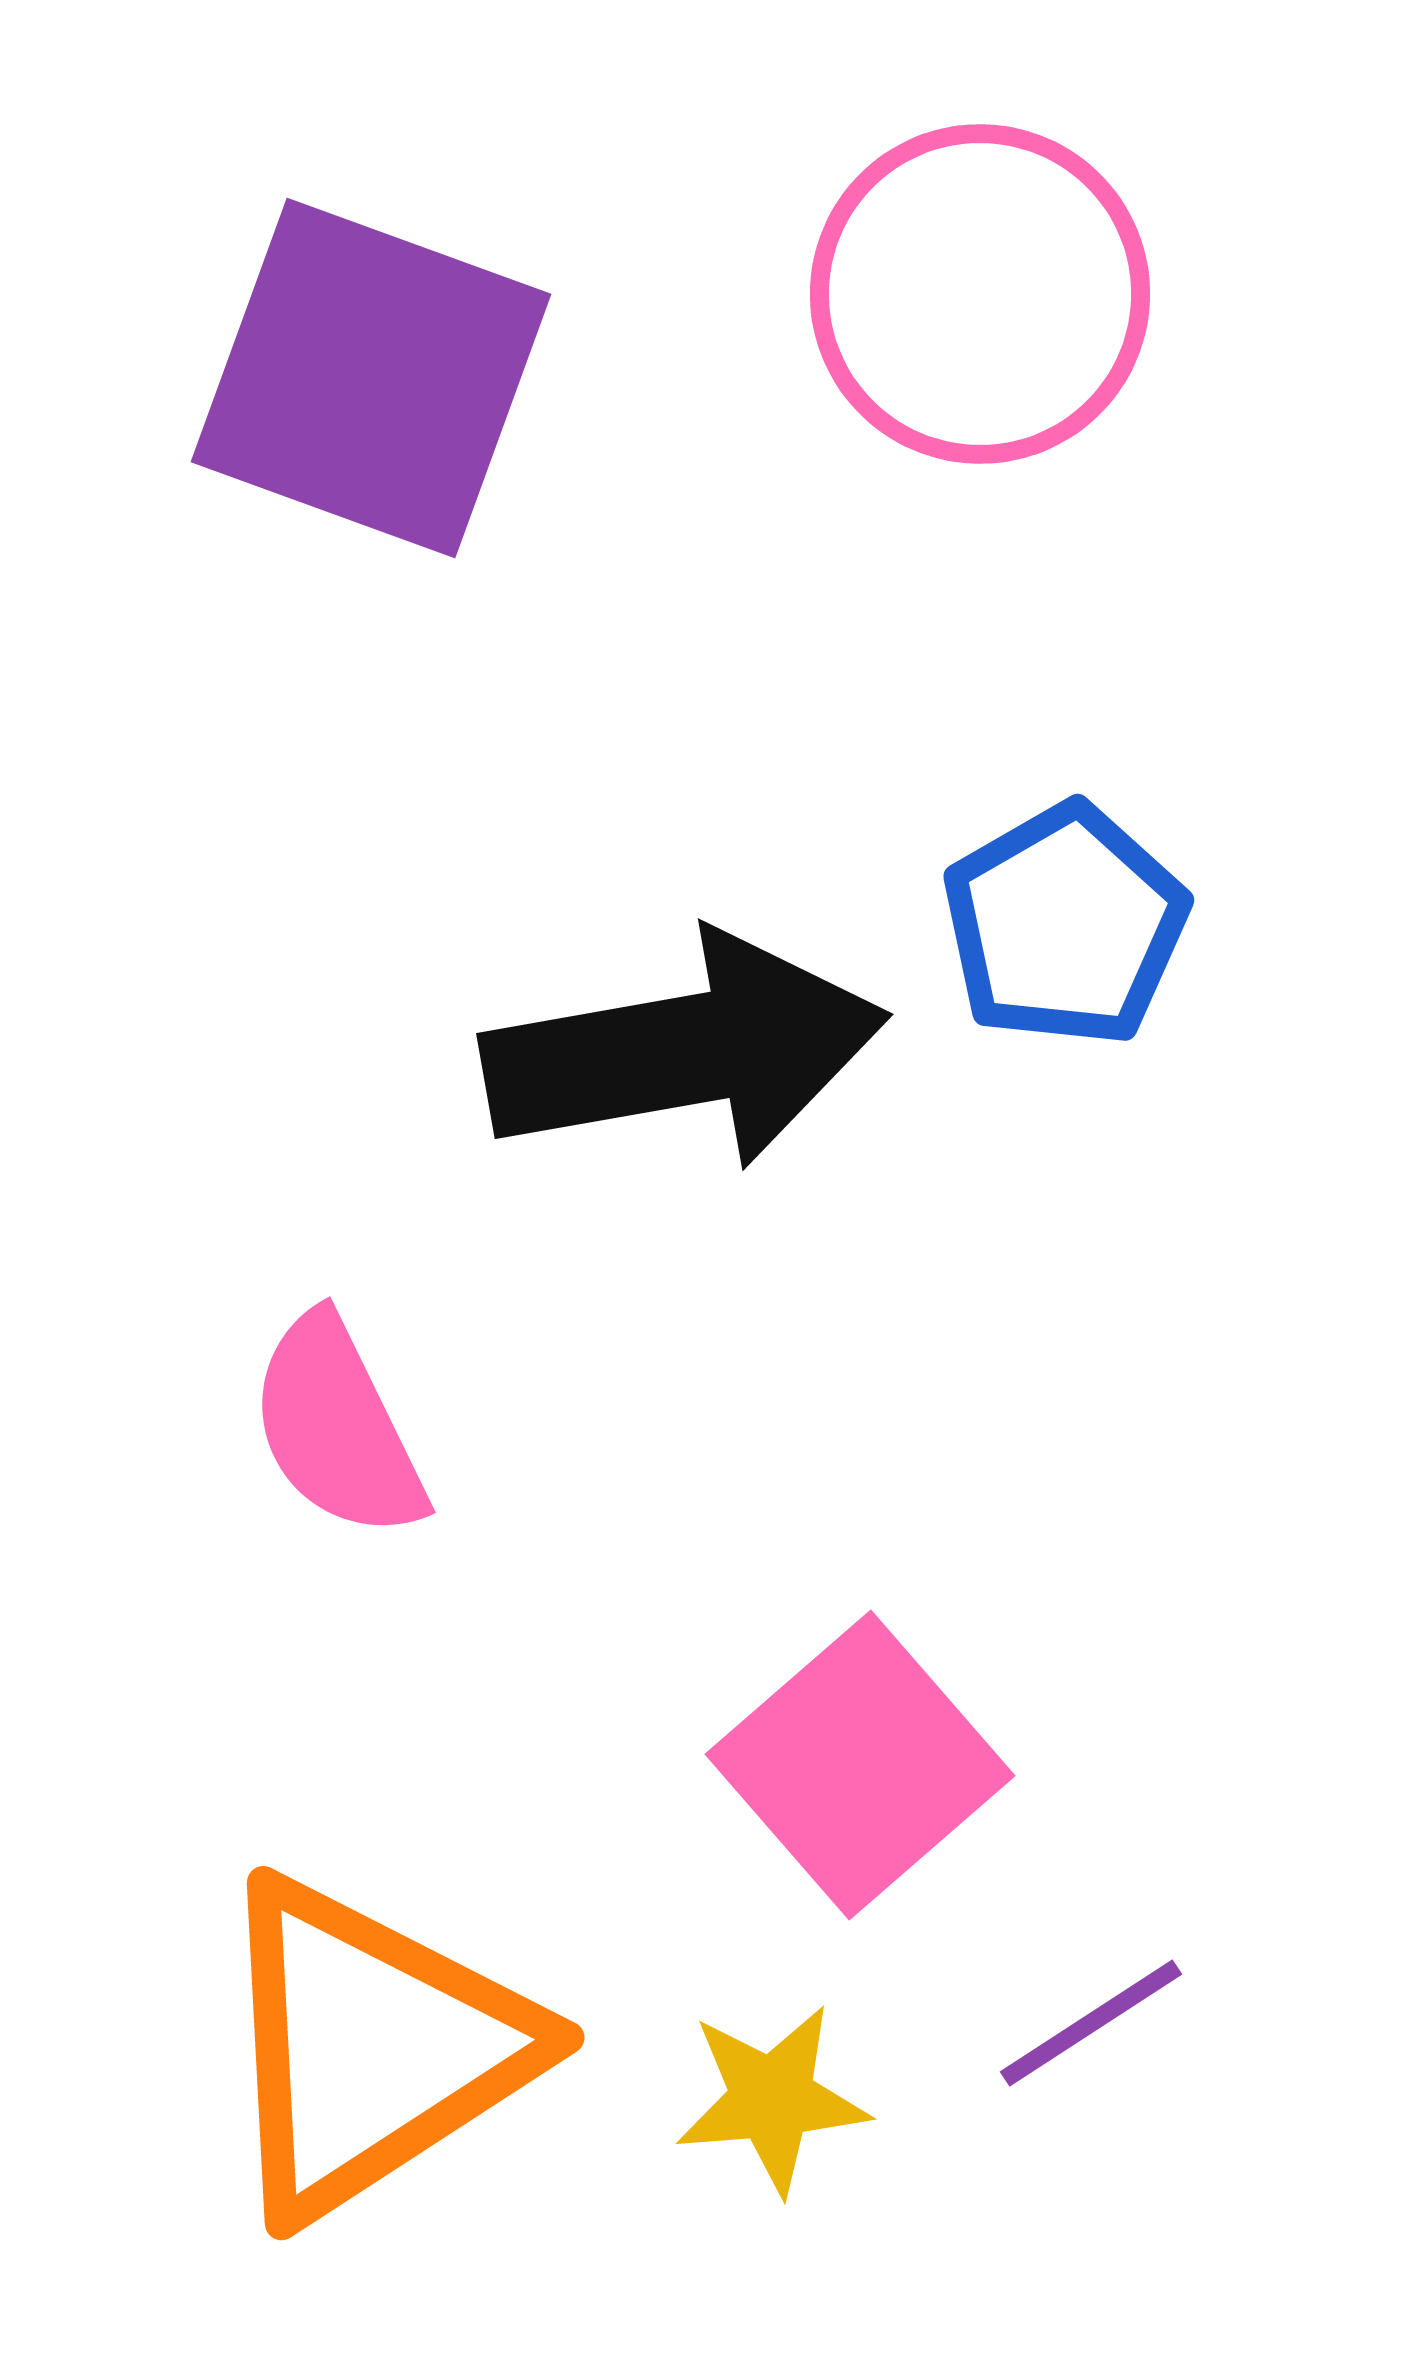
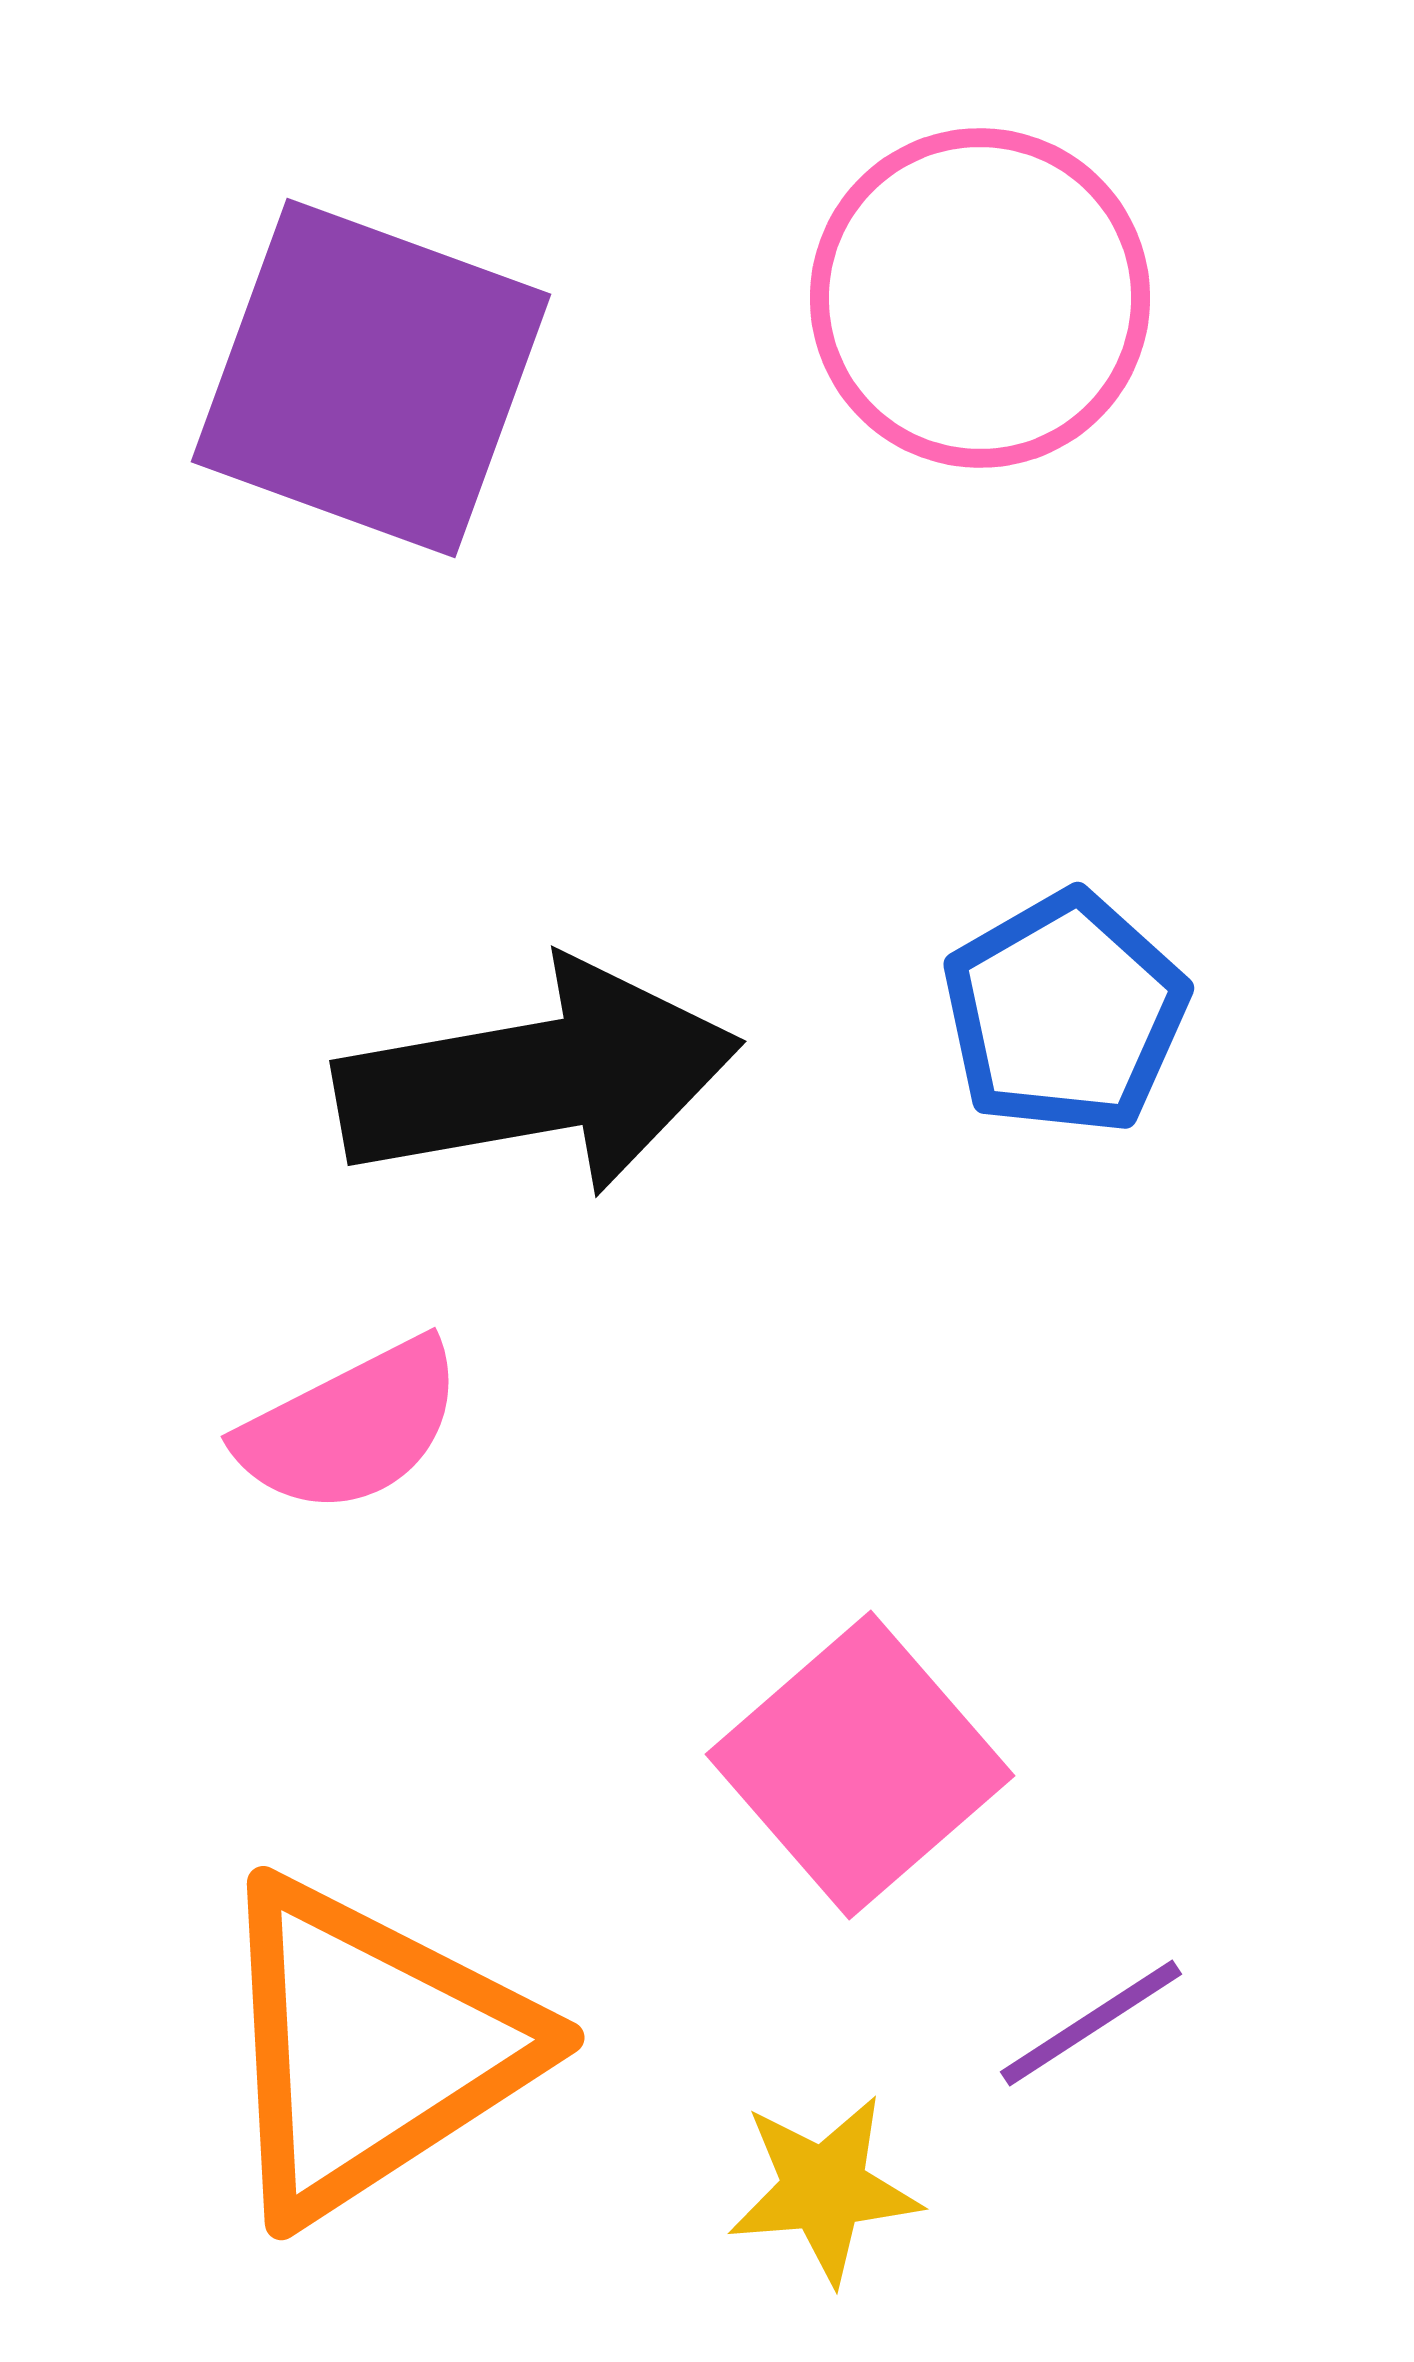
pink circle: moved 4 px down
blue pentagon: moved 88 px down
black arrow: moved 147 px left, 27 px down
pink semicircle: moved 14 px right; rotated 91 degrees counterclockwise
yellow star: moved 52 px right, 90 px down
